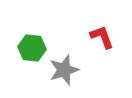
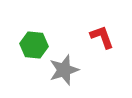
green hexagon: moved 2 px right, 3 px up
